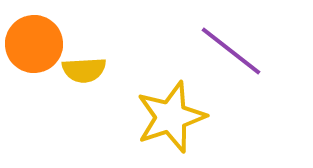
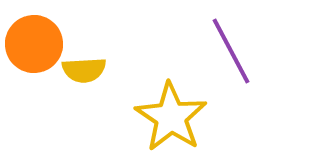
purple line: rotated 24 degrees clockwise
yellow star: rotated 20 degrees counterclockwise
